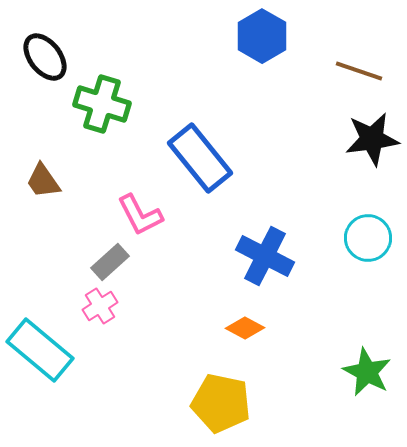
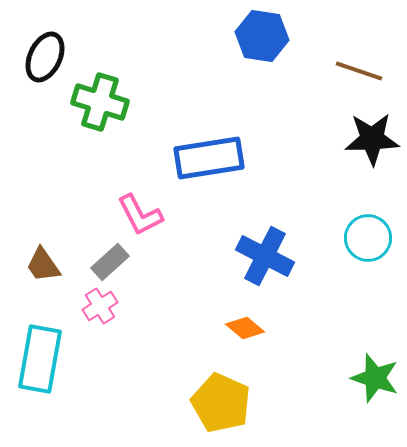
blue hexagon: rotated 21 degrees counterclockwise
black ellipse: rotated 63 degrees clockwise
green cross: moved 2 px left, 2 px up
black star: rotated 6 degrees clockwise
blue rectangle: moved 9 px right; rotated 60 degrees counterclockwise
brown trapezoid: moved 84 px down
orange diamond: rotated 12 degrees clockwise
cyan rectangle: moved 9 px down; rotated 60 degrees clockwise
green star: moved 8 px right, 6 px down; rotated 9 degrees counterclockwise
yellow pentagon: rotated 12 degrees clockwise
